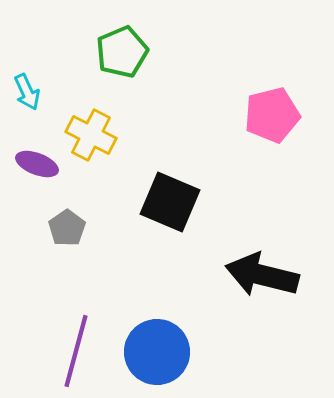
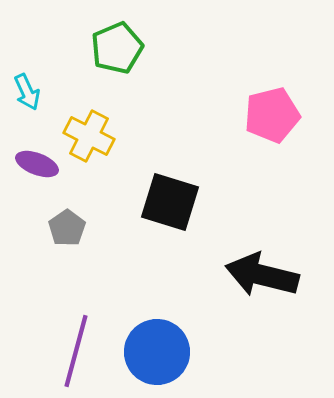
green pentagon: moved 5 px left, 4 px up
yellow cross: moved 2 px left, 1 px down
black square: rotated 6 degrees counterclockwise
